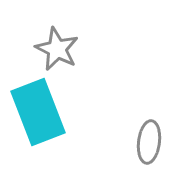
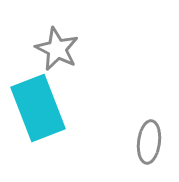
cyan rectangle: moved 4 px up
